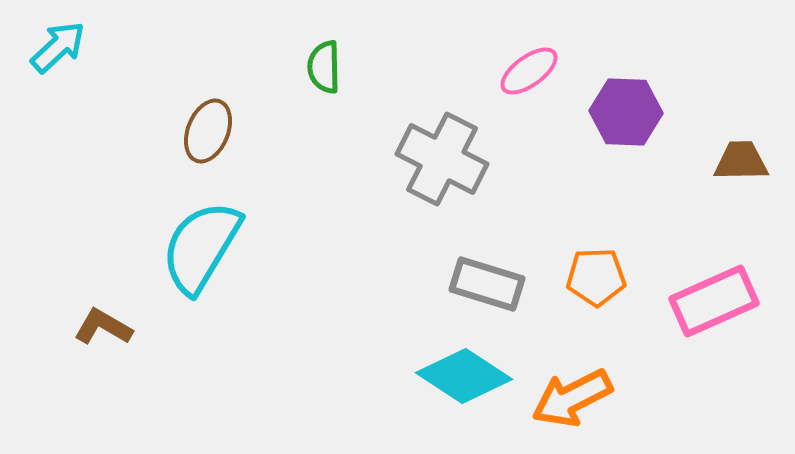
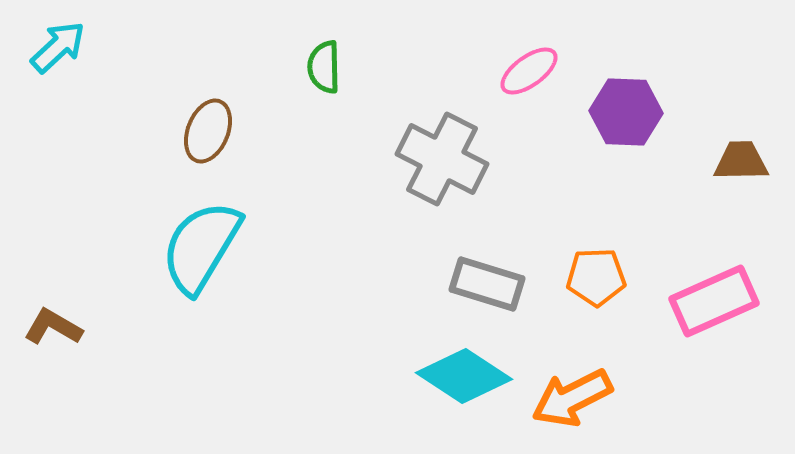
brown L-shape: moved 50 px left
